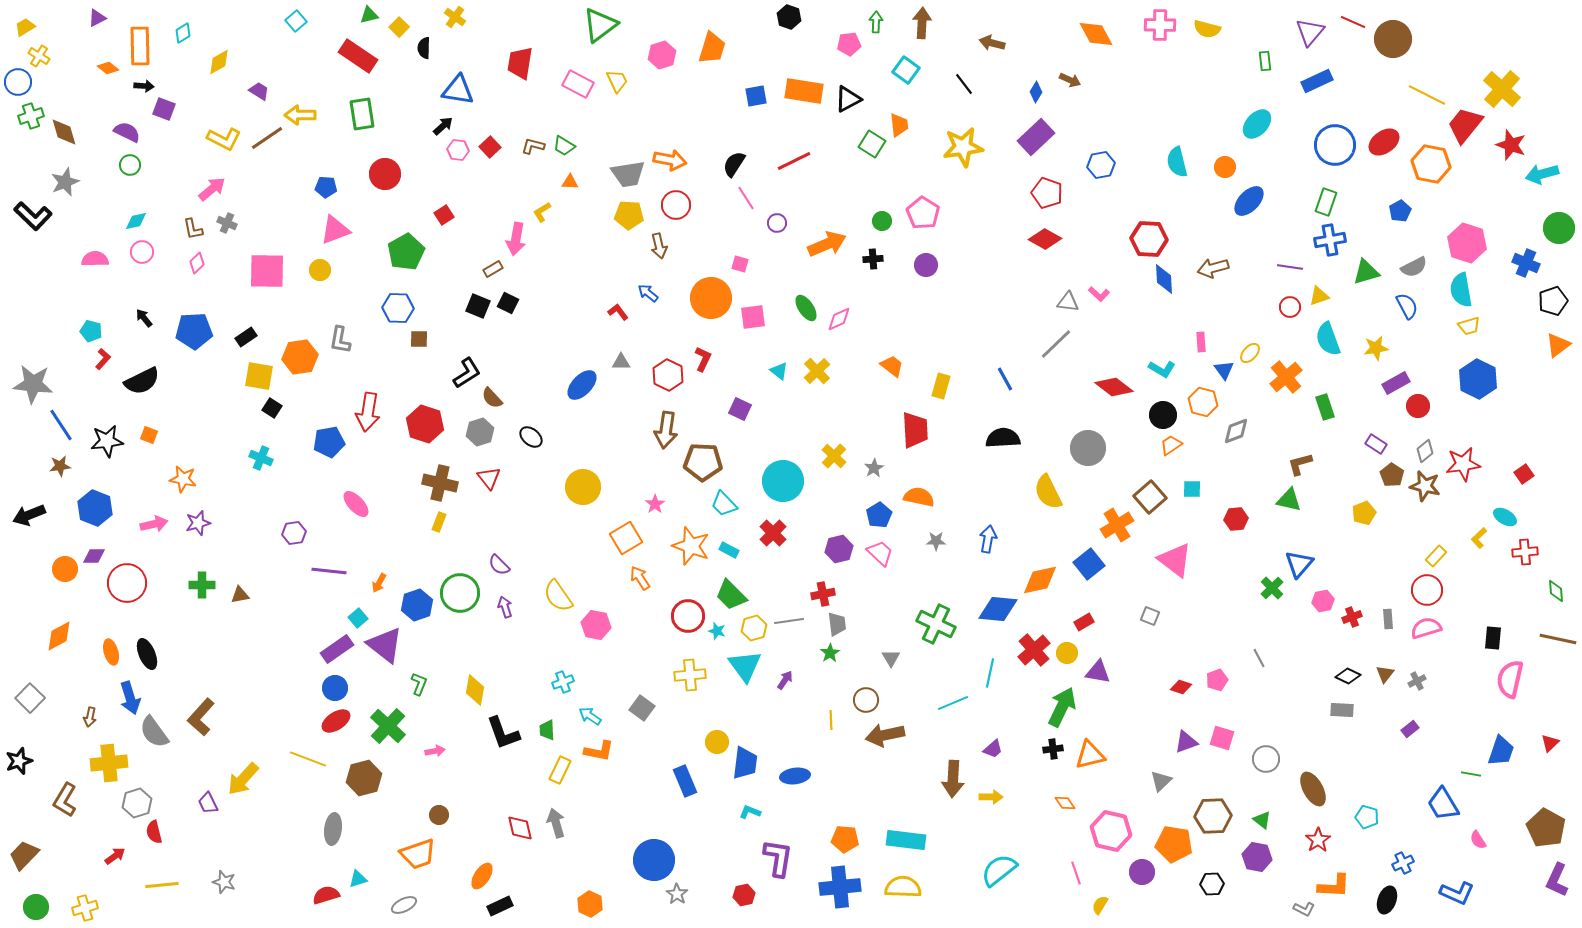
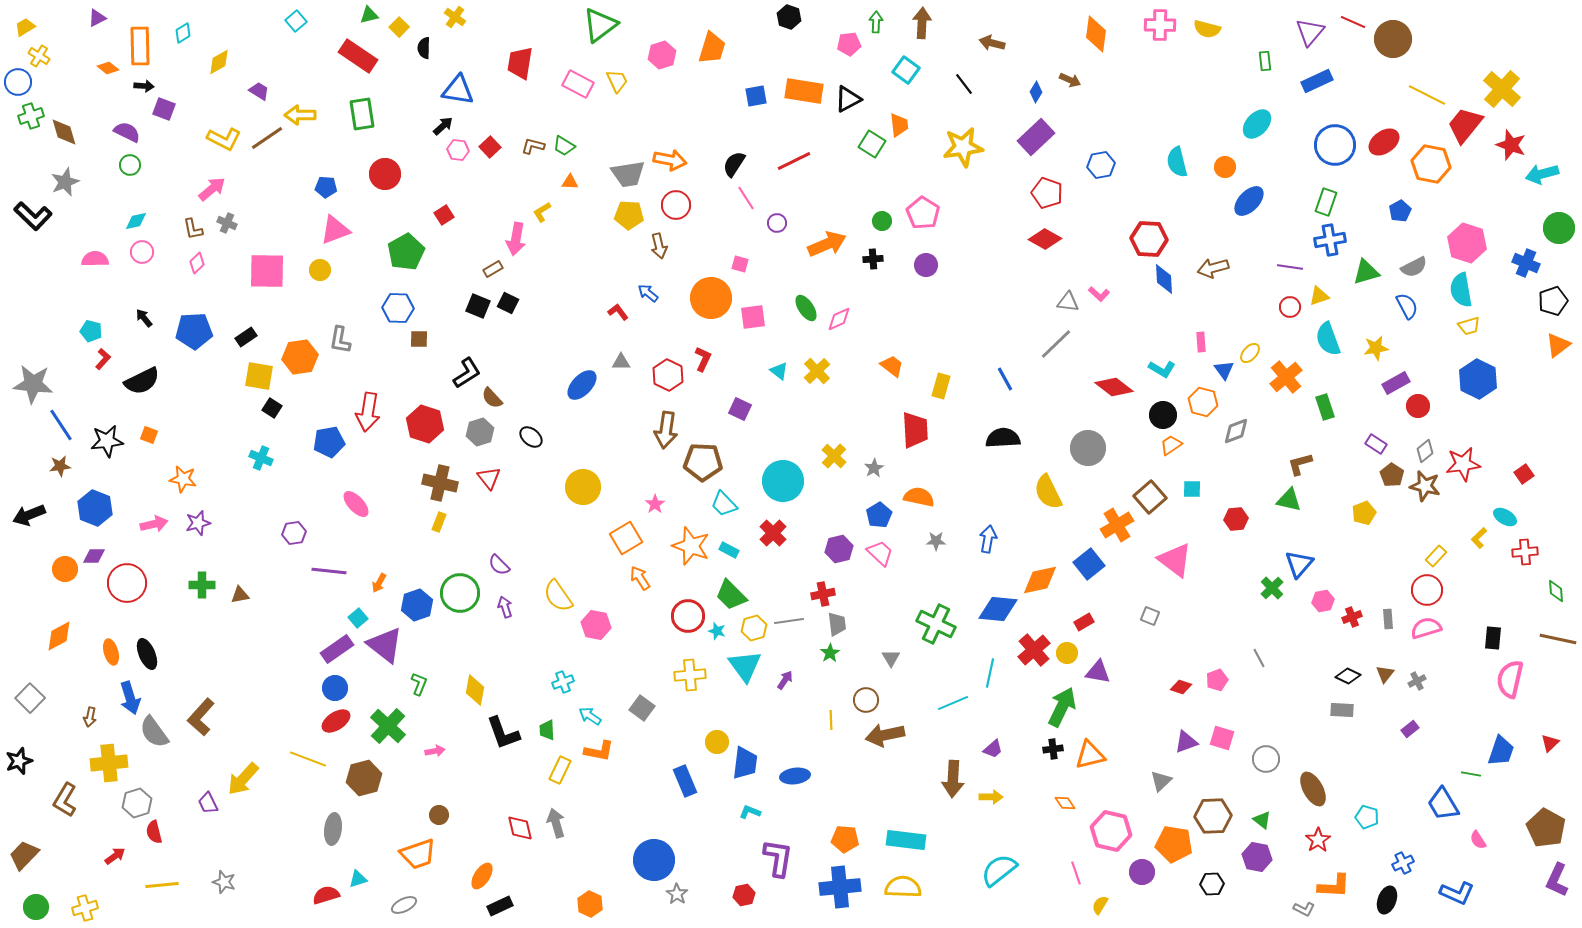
orange diamond at (1096, 34): rotated 36 degrees clockwise
